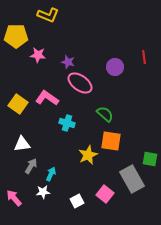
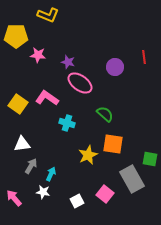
orange square: moved 2 px right, 3 px down
white star: rotated 16 degrees clockwise
